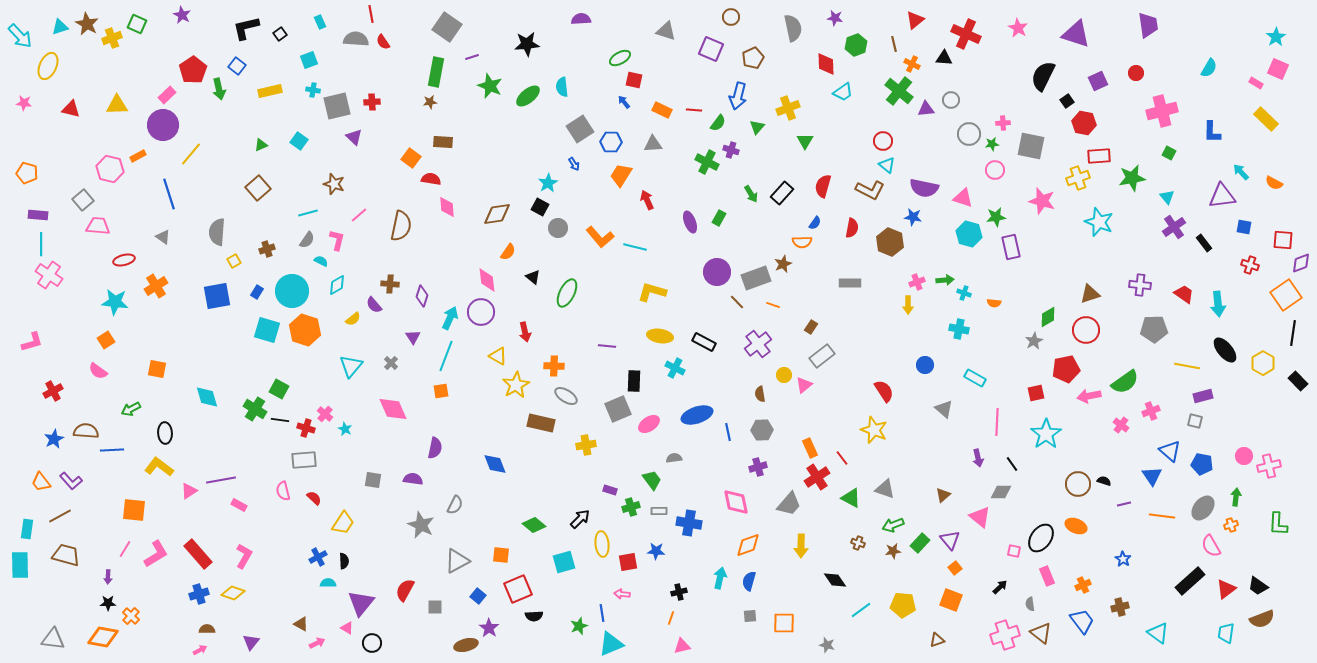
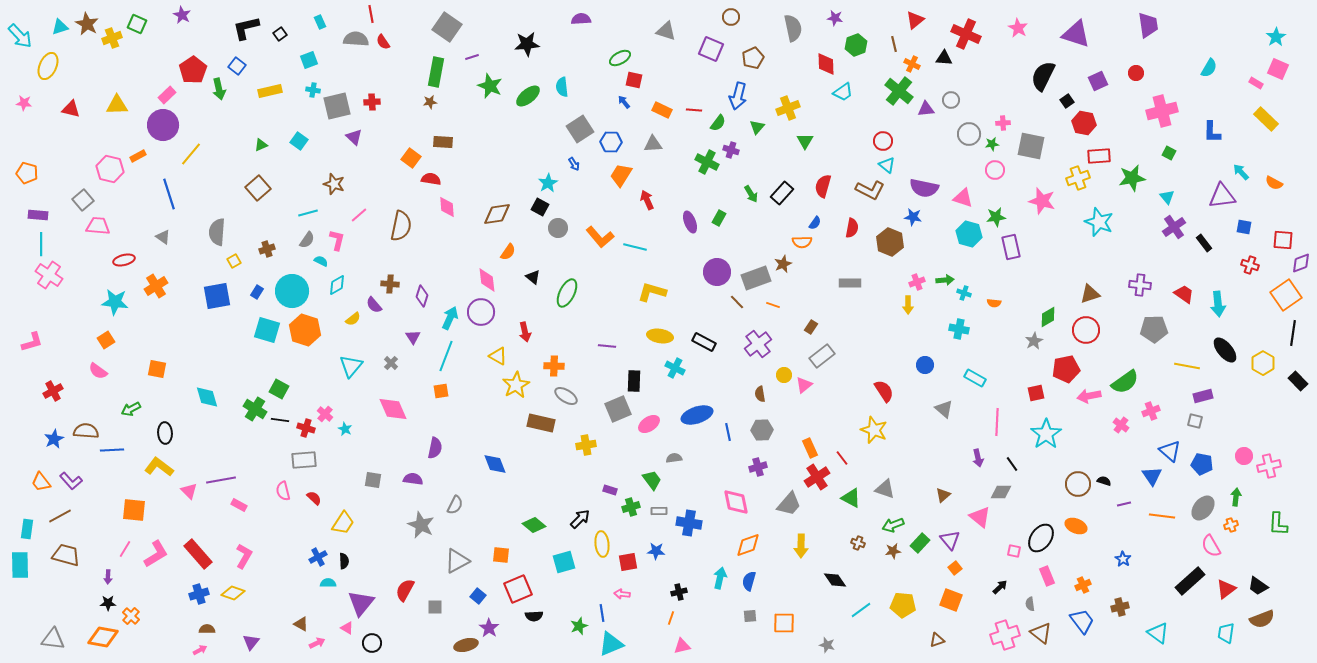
pink triangle at (189, 491): rotated 42 degrees counterclockwise
